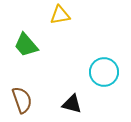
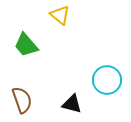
yellow triangle: rotated 50 degrees clockwise
cyan circle: moved 3 px right, 8 px down
